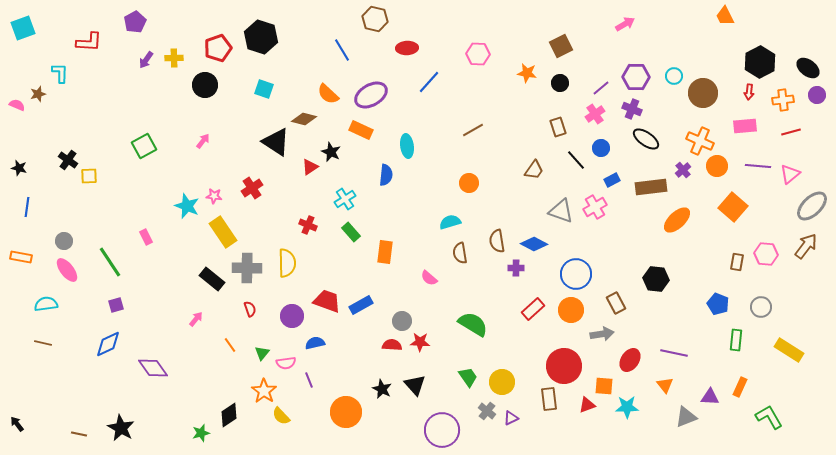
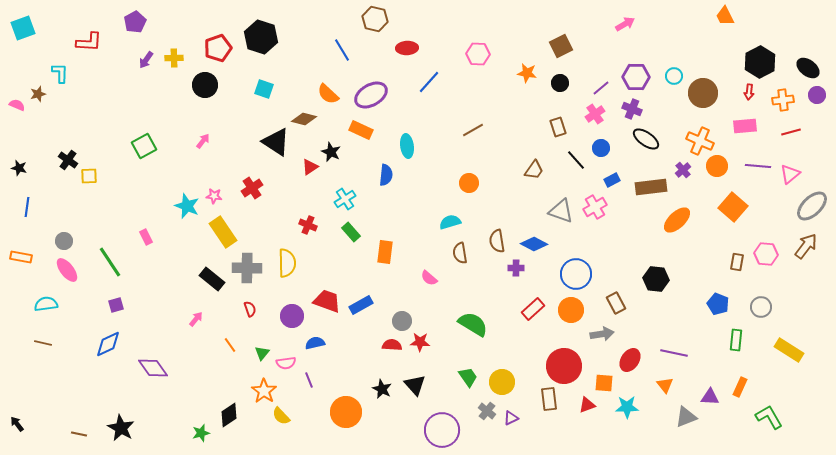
orange square at (604, 386): moved 3 px up
